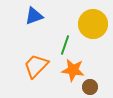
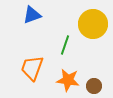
blue triangle: moved 2 px left, 1 px up
orange trapezoid: moved 4 px left, 2 px down; rotated 24 degrees counterclockwise
orange star: moved 5 px left, 10 px down
brown circle: moved 4 px right, 1 px up
